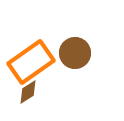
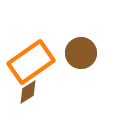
brown circle: moved 6 px right
